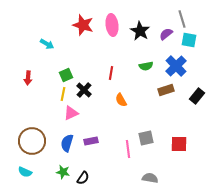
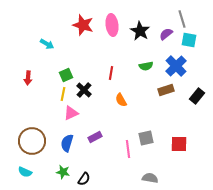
purple rectangle: moved 4 px right, 4 px up; rotated 16 degrees counterclockwise
black semicircle: moved 1 px right, 1 px down
